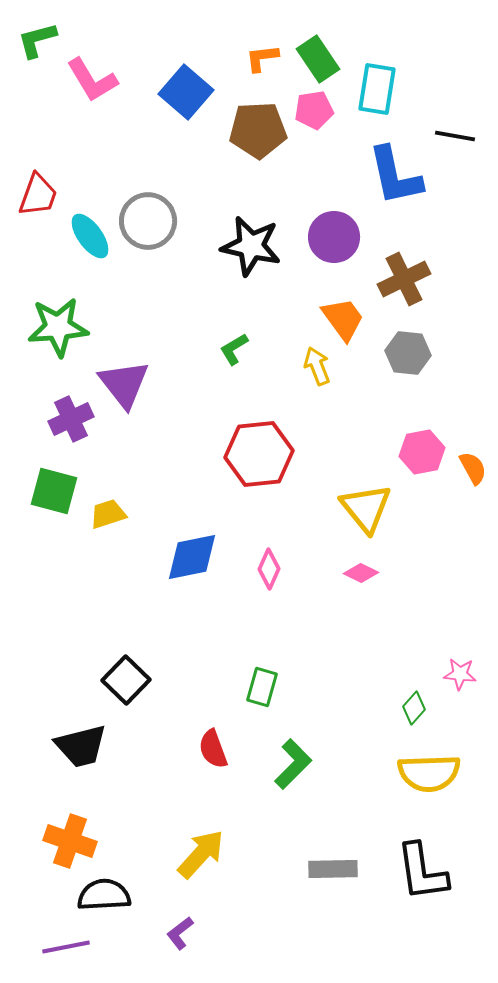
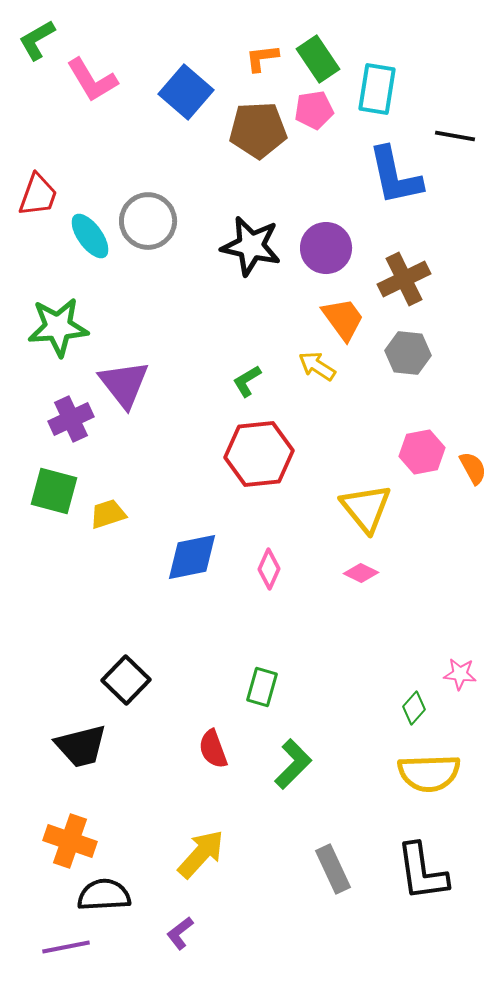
green L-shape at (37, 40): rotated 15 degrees counterclockwise
purple circle at (334, 237): moved 8 px left, 11 px down
green L-shape at (234, 349): moved 13 px right, 32 px down
yellow arrow at (317, 366): rotated 36 degrees counterclockwise
gray rectangle at (333, 869): rotated 66 degrees clockwise
